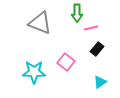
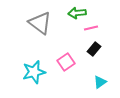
green arrow: rotated 84 degrees clockwise
gray triangle: rotated 15 degrees clockwise
black rectangle: moved 3 px left
pink square: rotated 18 degrees clockwise
cyan star: rotated 15 degrees counterclockwise
